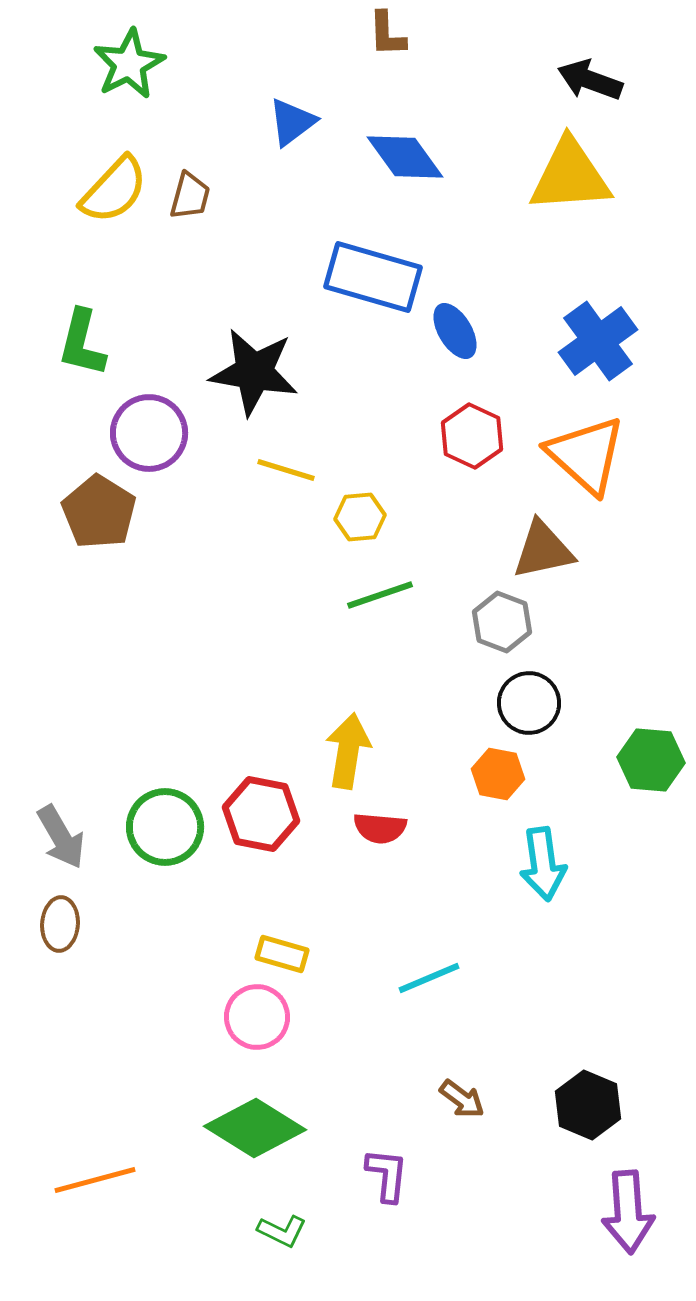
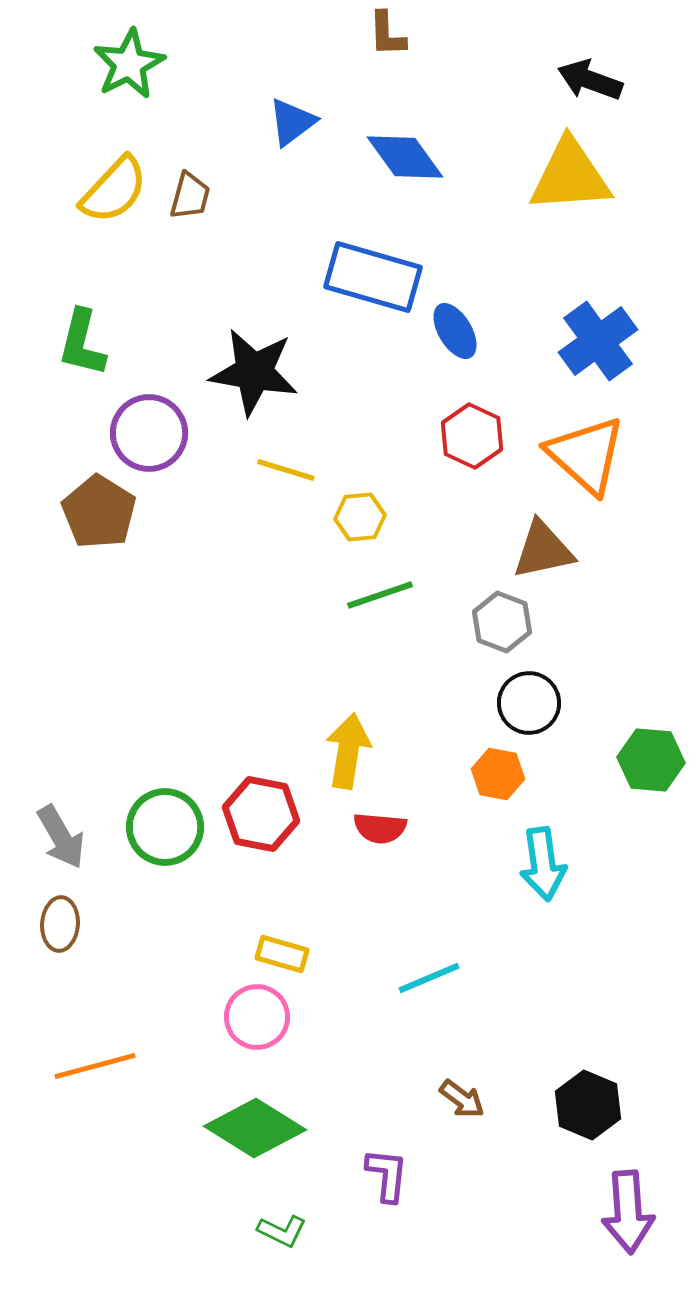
orange line at (95, 1180): moved 114 px up
